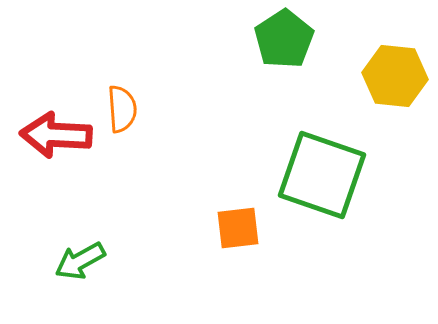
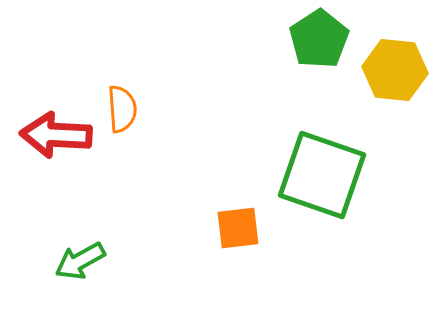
green pentagon: moved 35 px right
yellow hexagon: moved 6 px up
